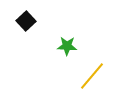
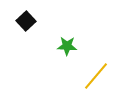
yellow line: moved 4 px right
